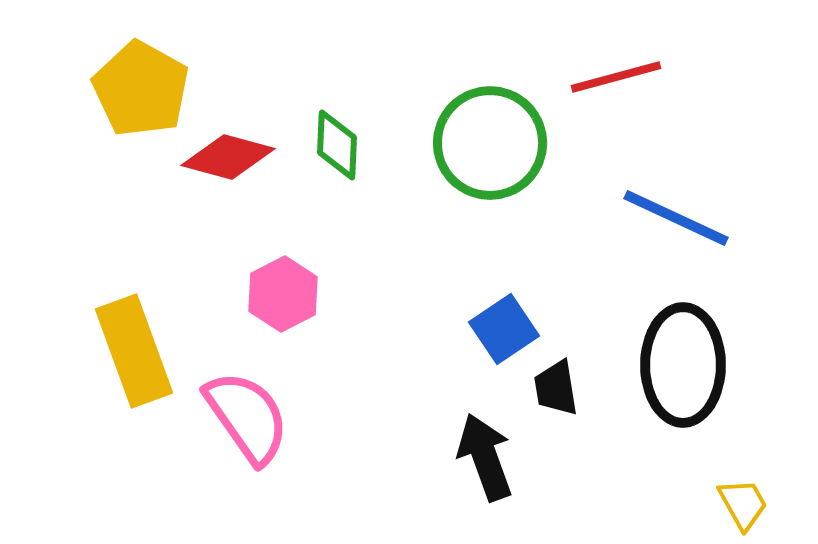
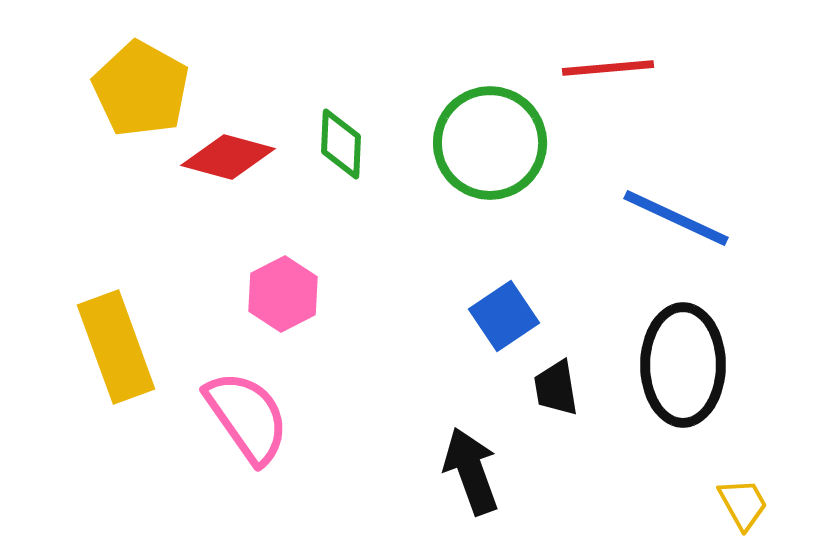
red line: moved 8 px left, 9 px up; rotated 10 degrees clockwise
green diamond: moved 4 px right, 1 px up
blue square: moved 13 px up
yellow rectangle: moved 18 px left, 4 px up
black arrow: moved 14 px left, 14 px down
